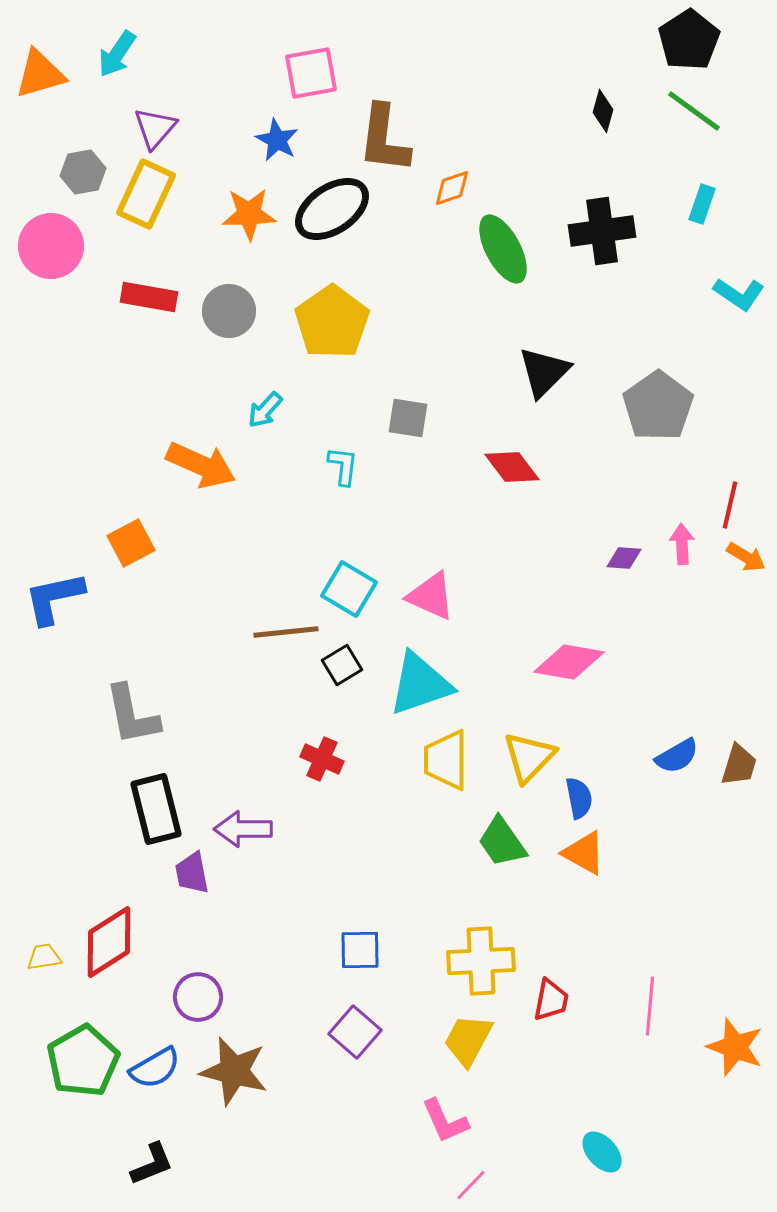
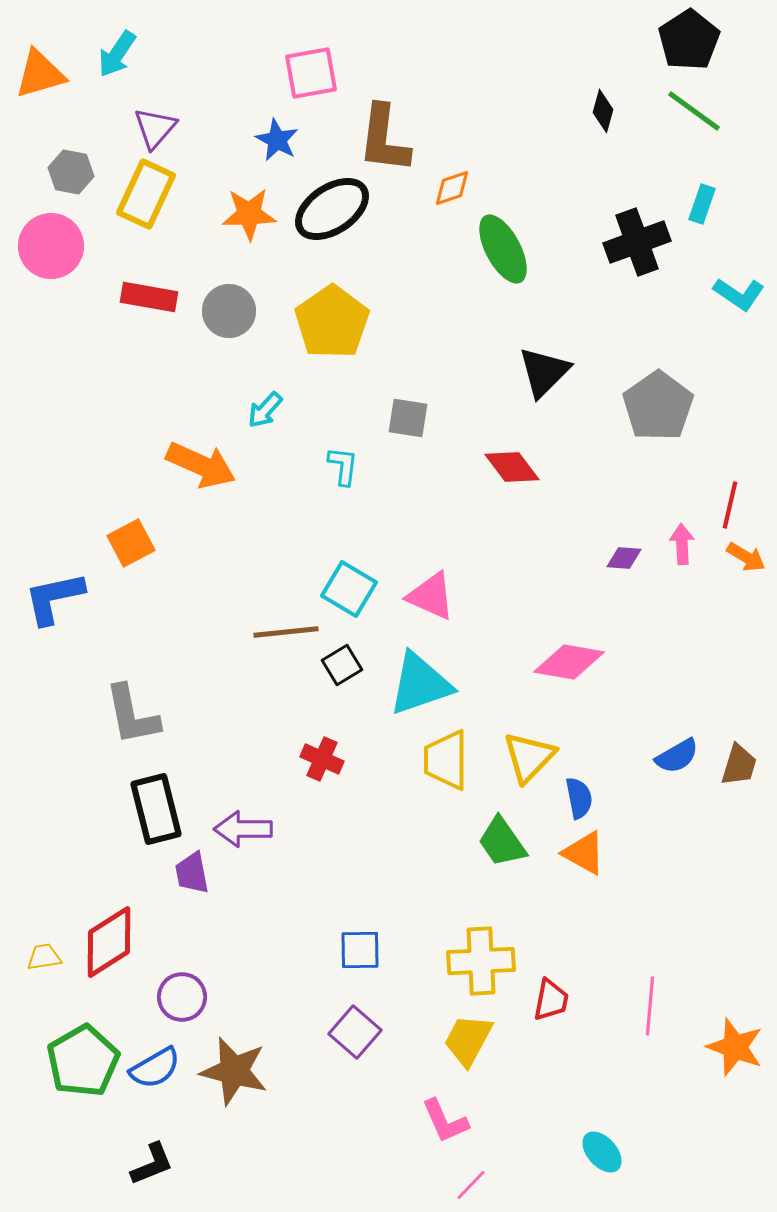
gray hexagon at (83, 172): moved 12 px left; rotated 21 degrees clockwise
black cross at (602, 231): moved 35 px right, 11 px down; rotated 12 degrees counterclockwise
purple circle at (198, 997): moved 16 px left
